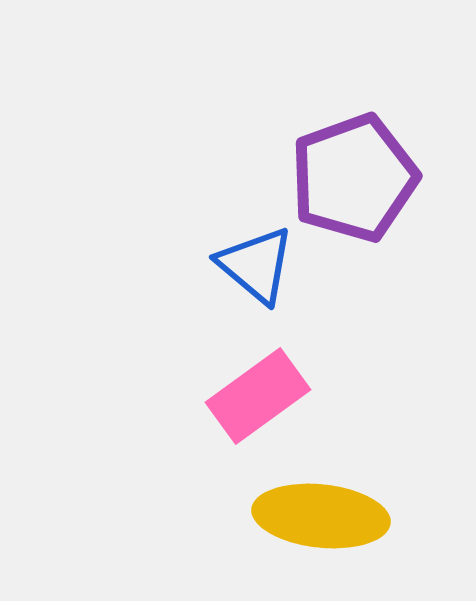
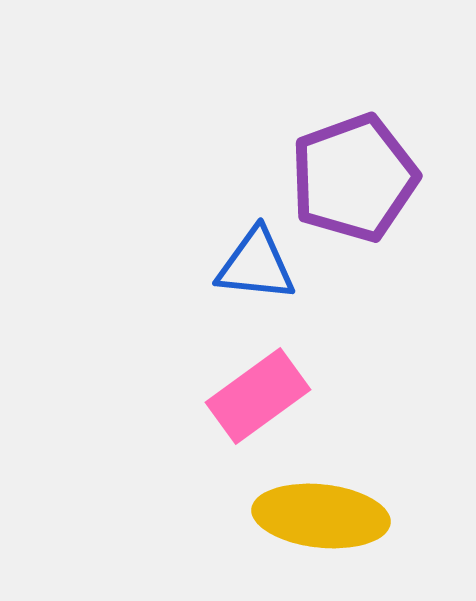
blue triangle: rotated 34 degrees counterclockwise
